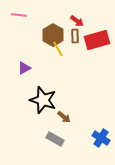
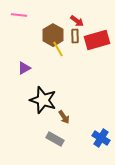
brown arrow: rotated 16 degrees clockwise
